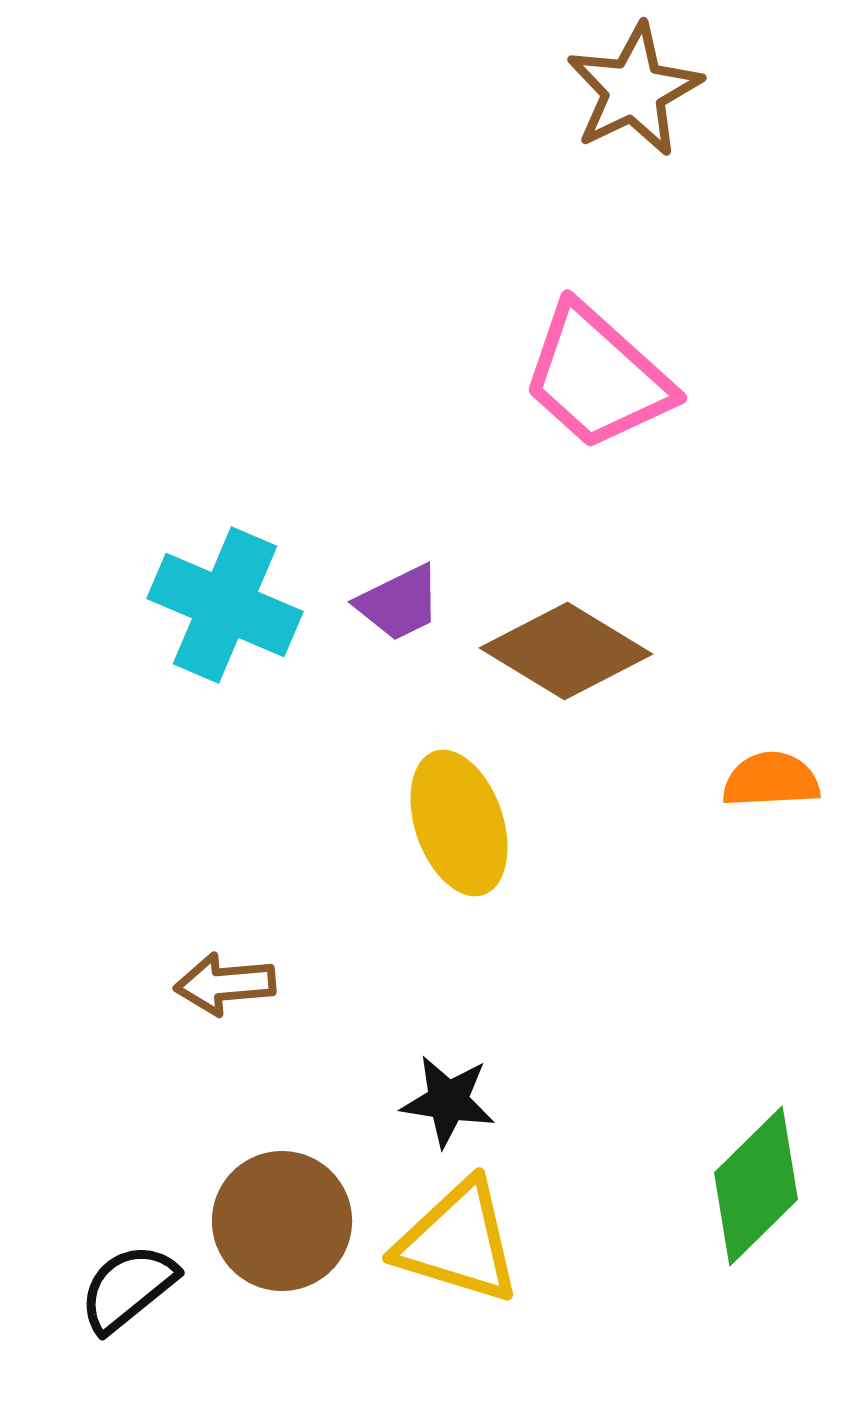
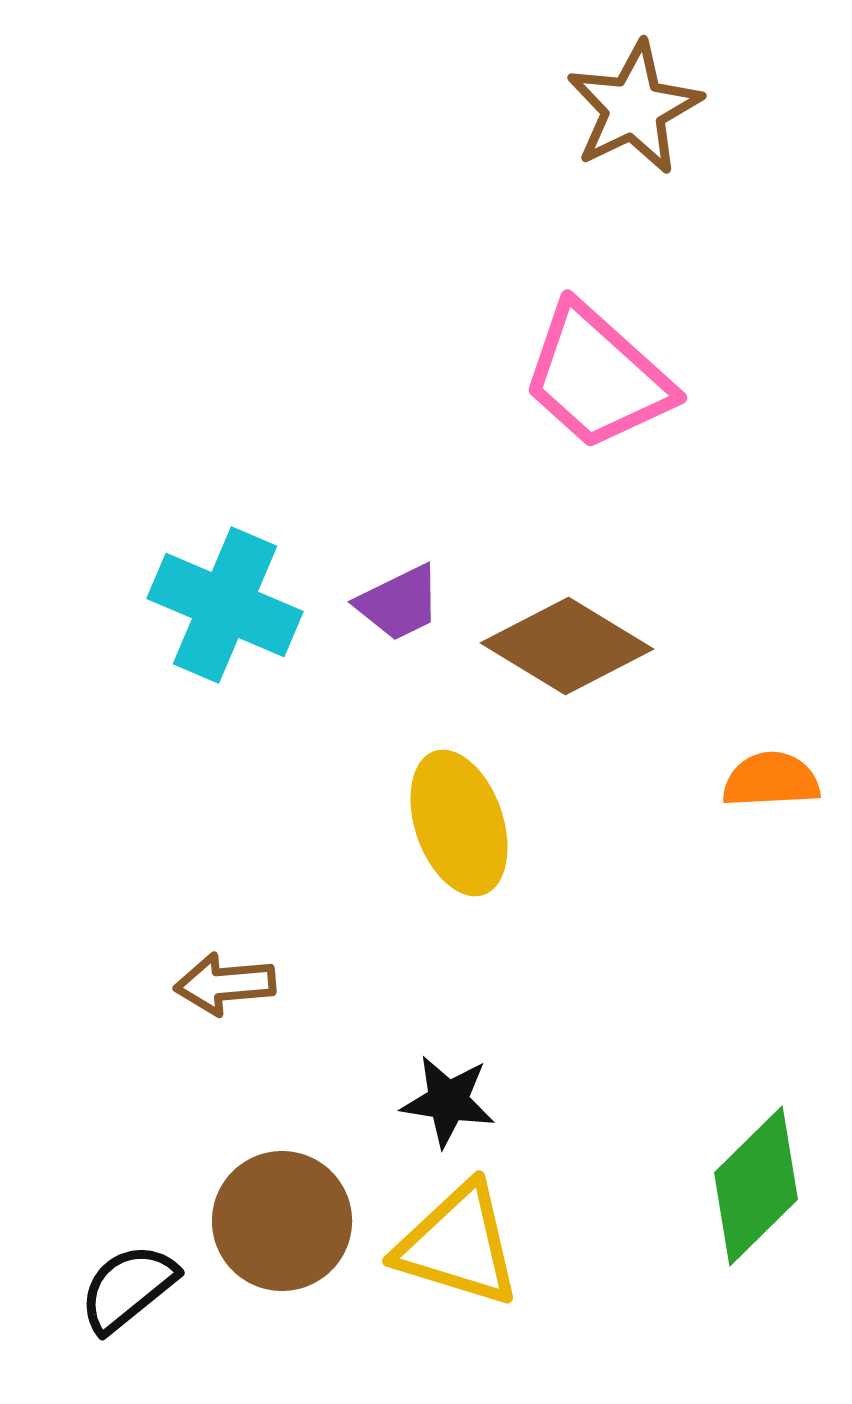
brown star: moved 18 px down
brown diamond: moved 1 px right, 5 px up
yellow triangle: moved 3 px down
